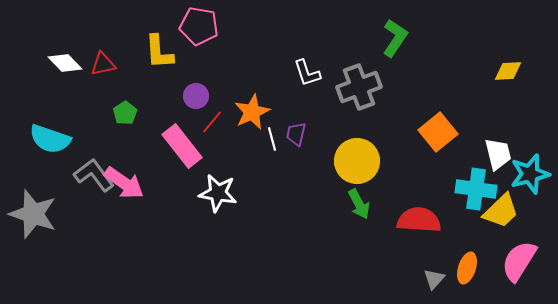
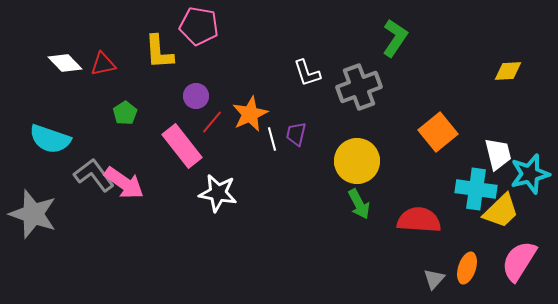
orange star: moved 2 px left, 2 px down
